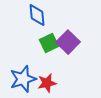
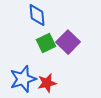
green square: moved 3 px left
